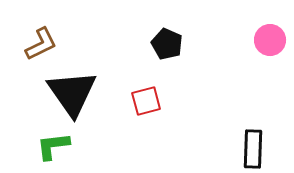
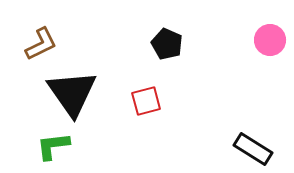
black rectangle: rotated 60 degrees counterclockwise
